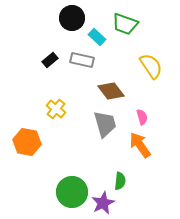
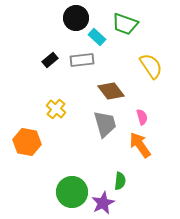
black circle: moved 4 px right
gray rectangle: rotated 20 degrees counterclockwise
